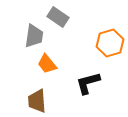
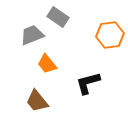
gray trapezoid: moved 2 px left, 1 px up; rotated 120 degrees counterclockwise
orange hexagon: moved 8 px up; rotated 8 degrees clockwise
brown trapezoid: rotated 35 degrees counterclockwise
